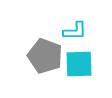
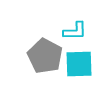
gray pentagon: rotated 8 degrees clockwise
